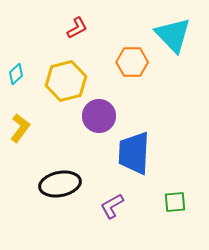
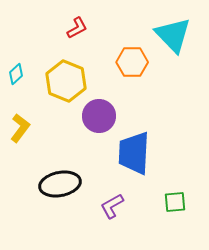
yellow hexagon: rotated 24 degrees counterclockwise
